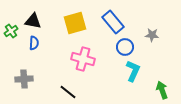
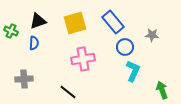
black triangle: moved 5 px right; rotated 30 degrees counterclockwise
green cross: rotated 32 degrees counterclockwise
pink cross: rotated 25 degrees counterclockwise
